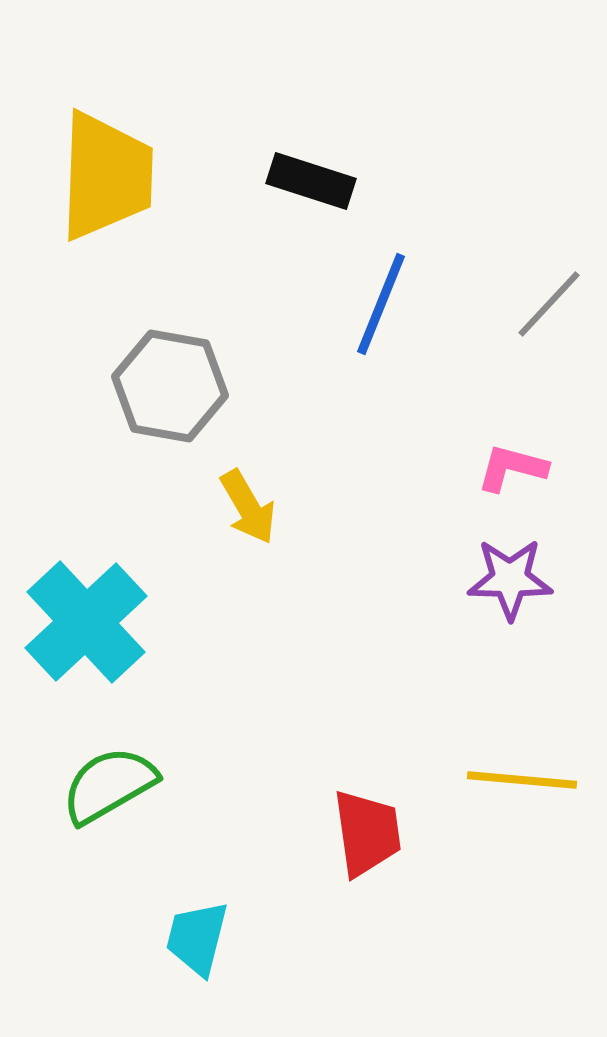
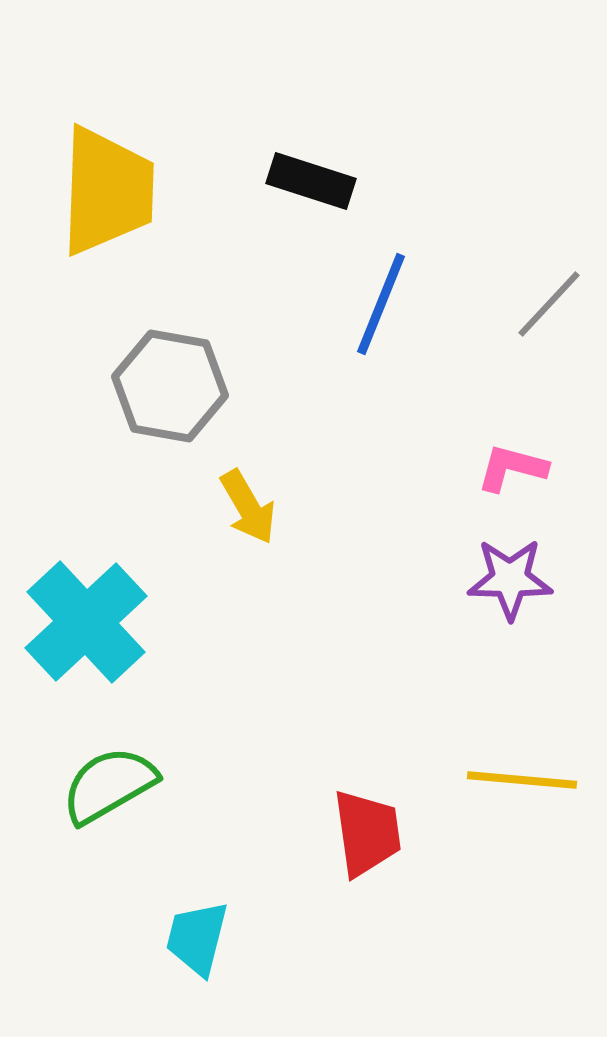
yellow trapezoid: moved 1 px right, 15 px down
